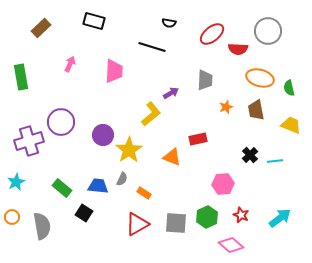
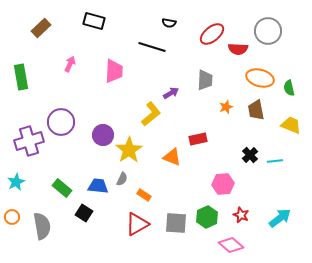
orange rectangle at (144, 193): moved 2 px down
